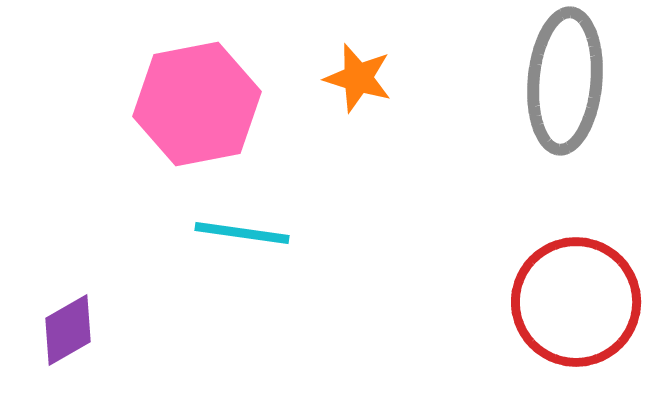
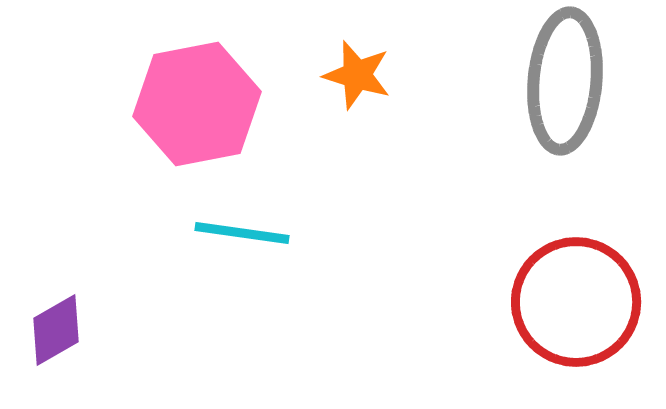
orange star: moved 1 px left, 3 px up
purple diamond: moved 12 px left
